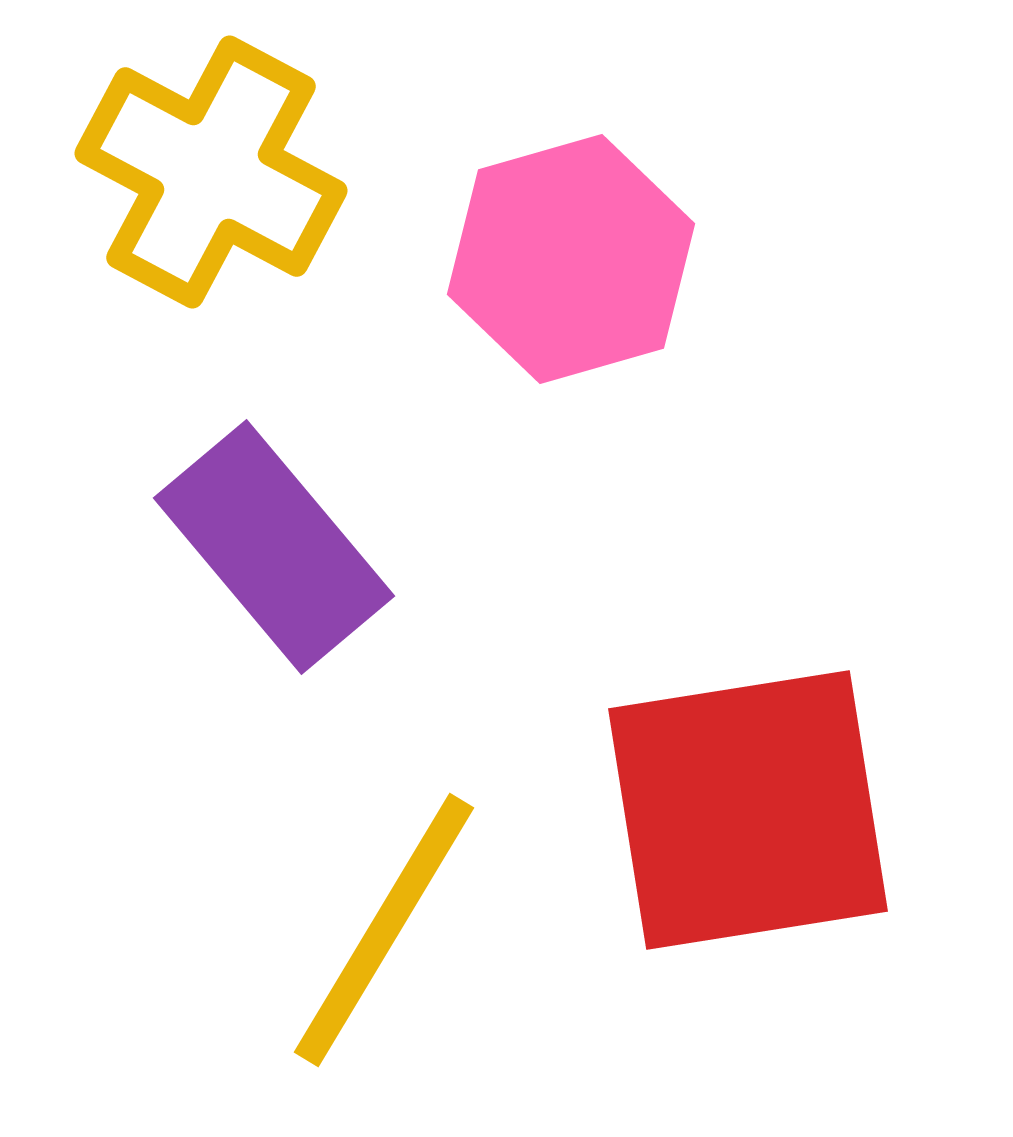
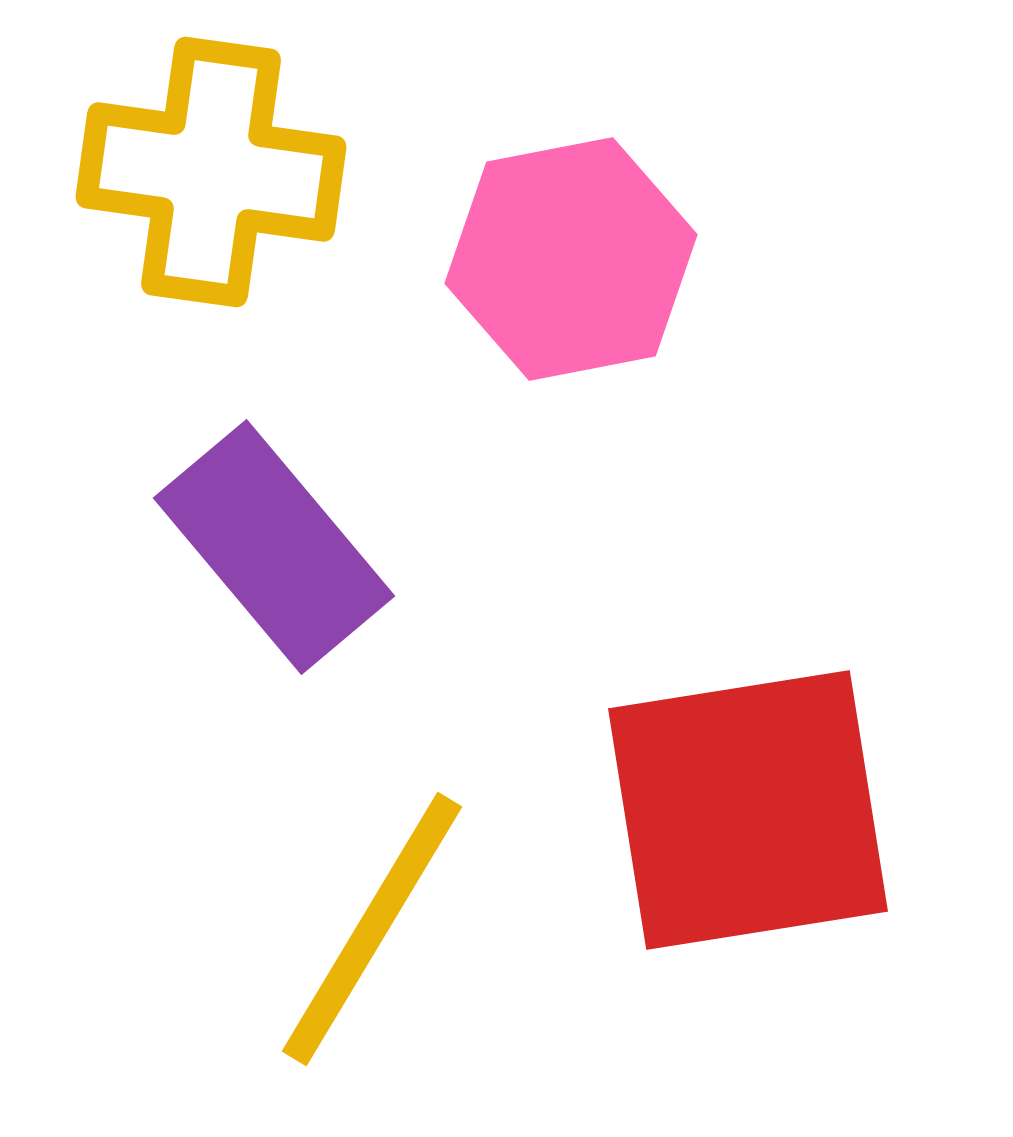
yellow cross: rotated 20 degrees counterclockwise
pink hexagon: rotated 5 degrees clockwise
yellow line: moved 12 px left, 1 px up
